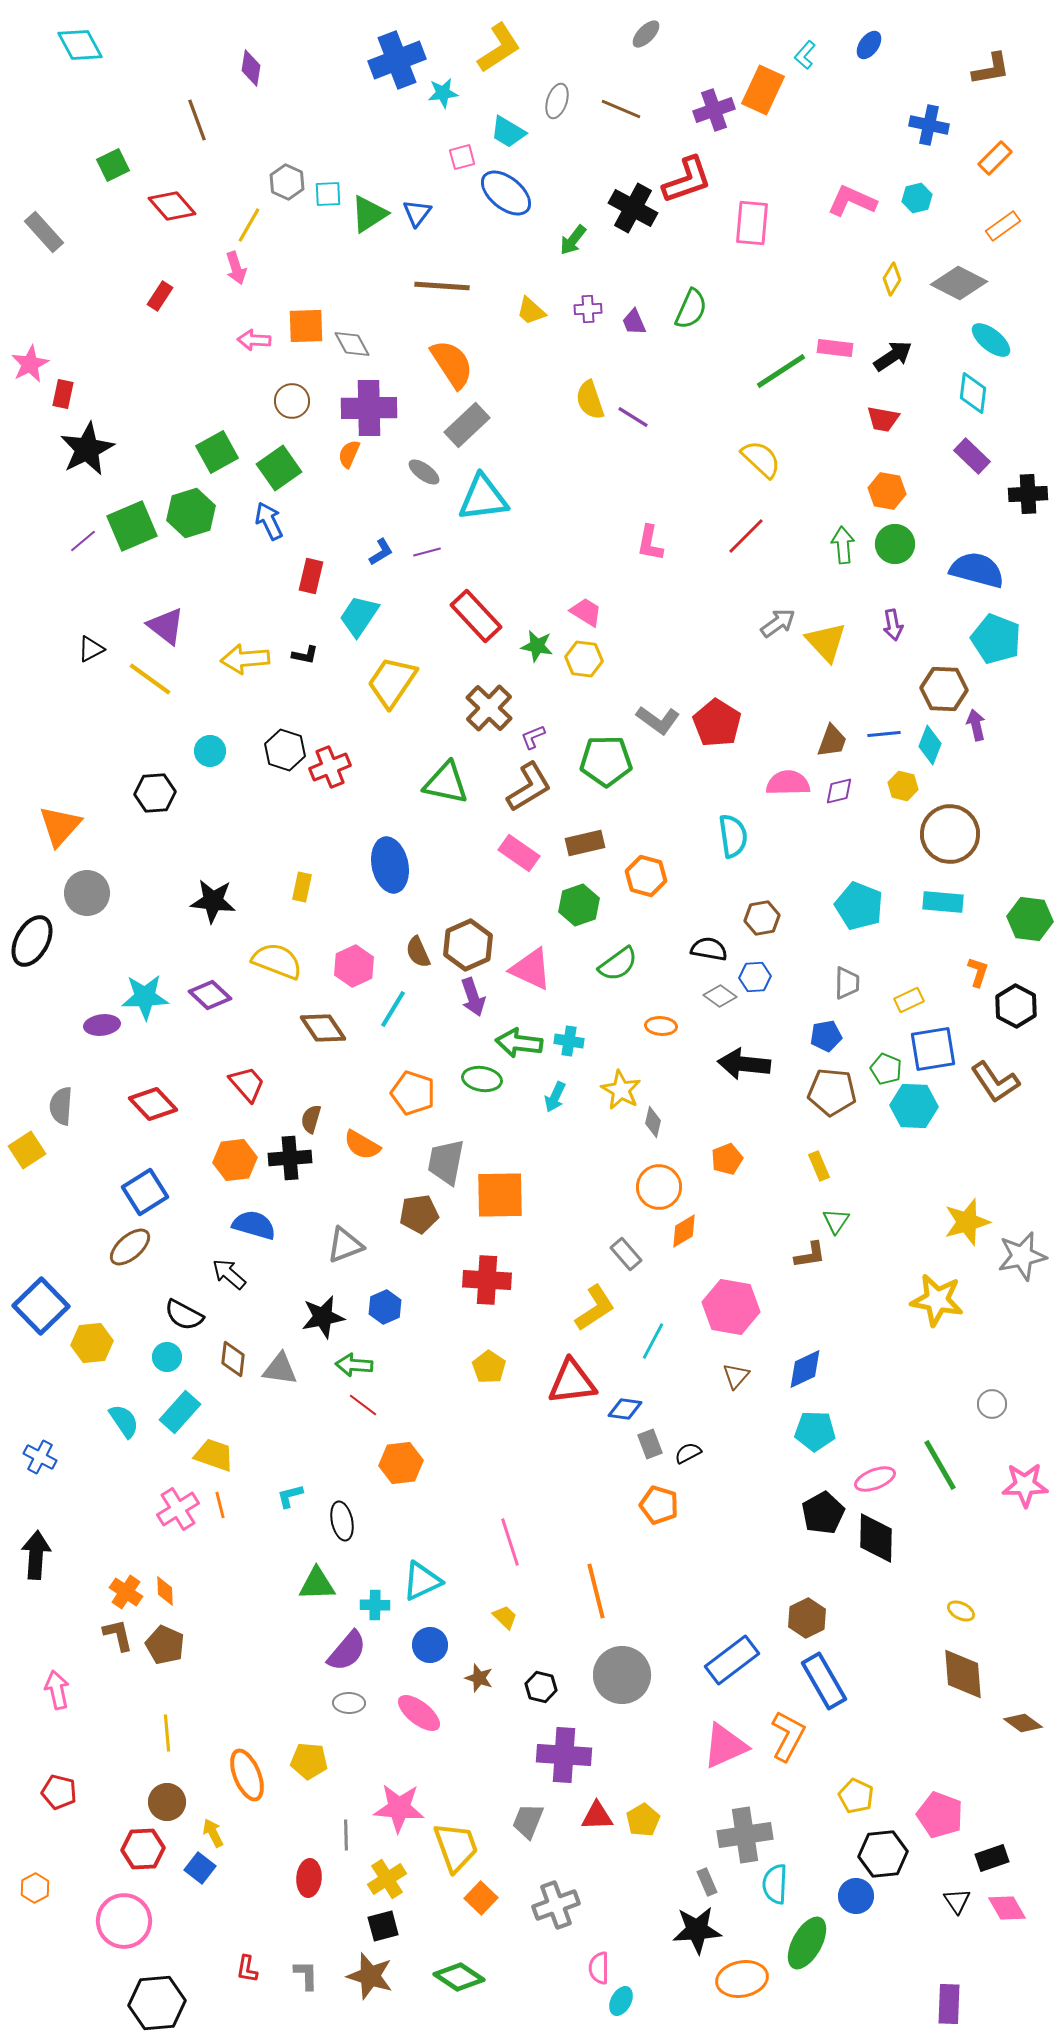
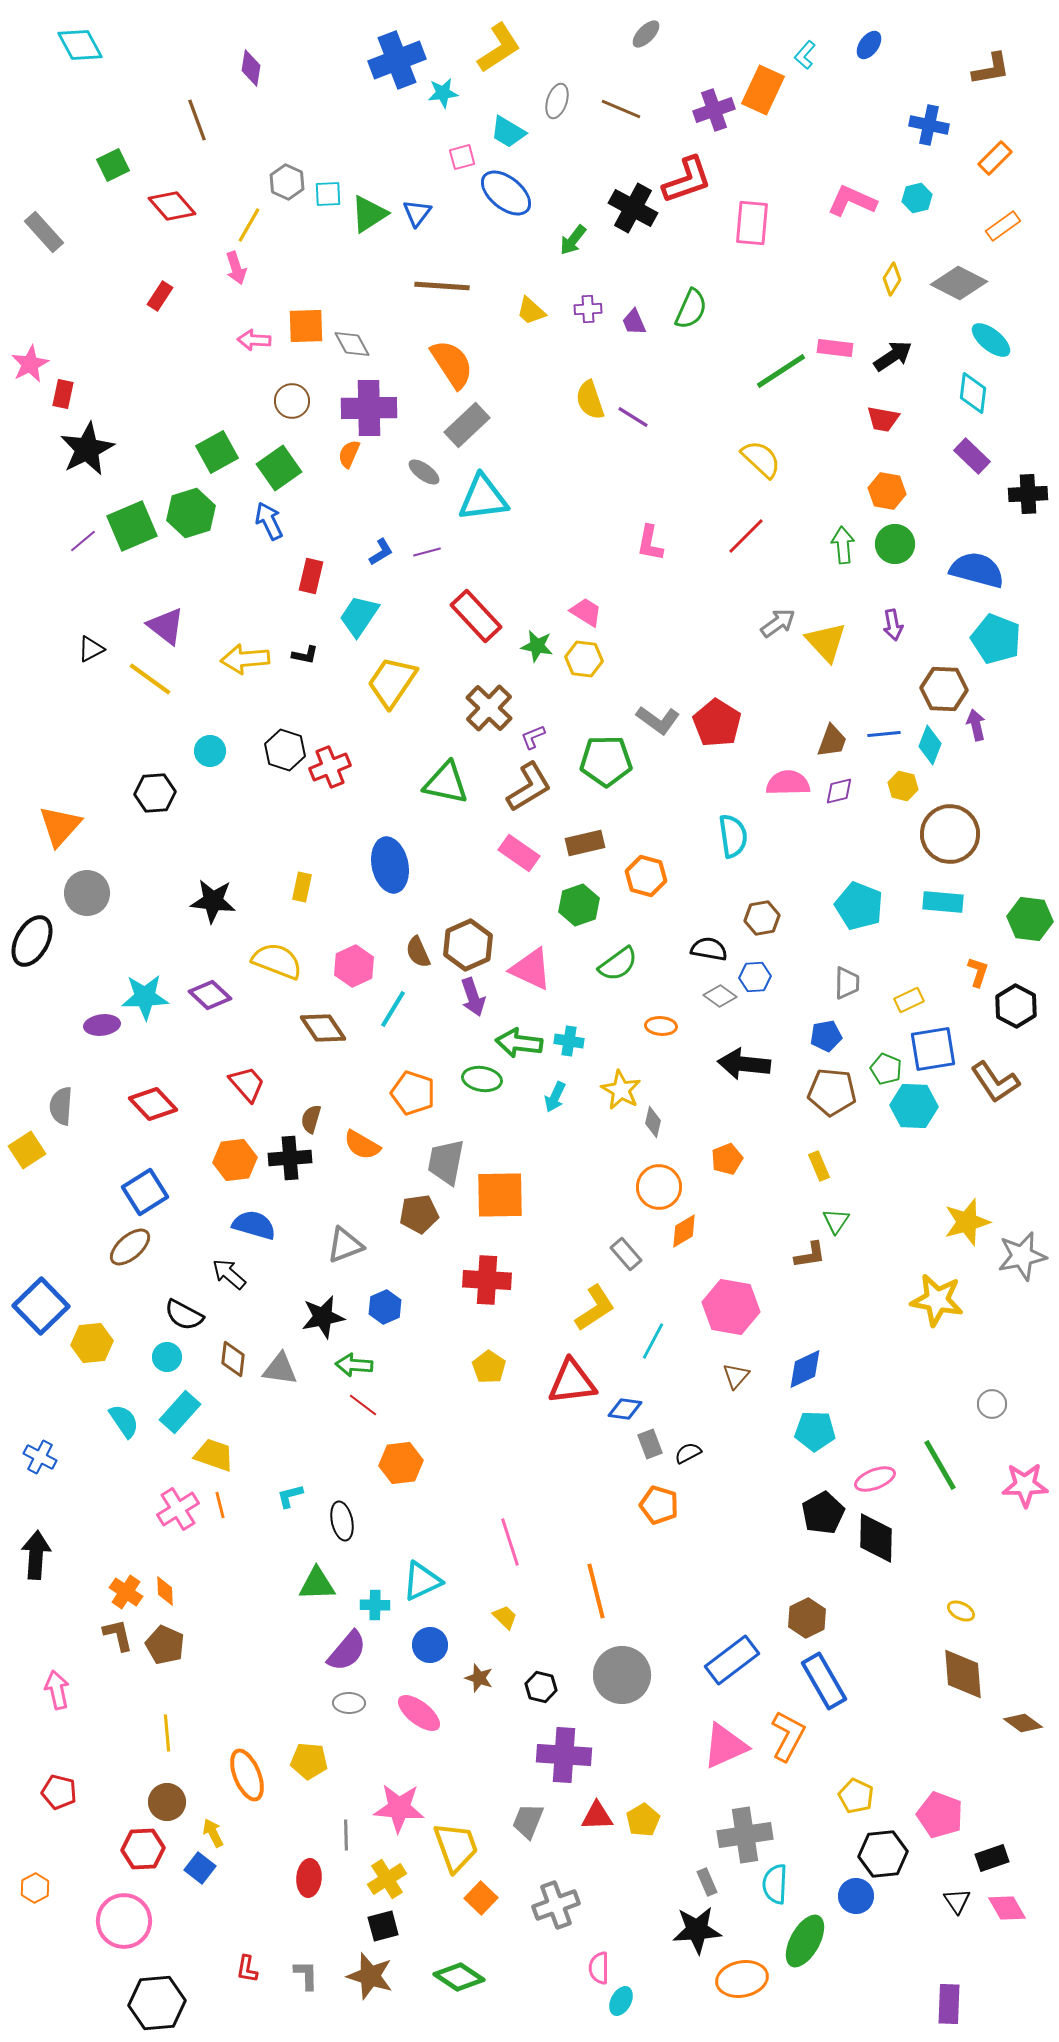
green ellipse at (807, 1943): moved 2 px left, 2 px up
